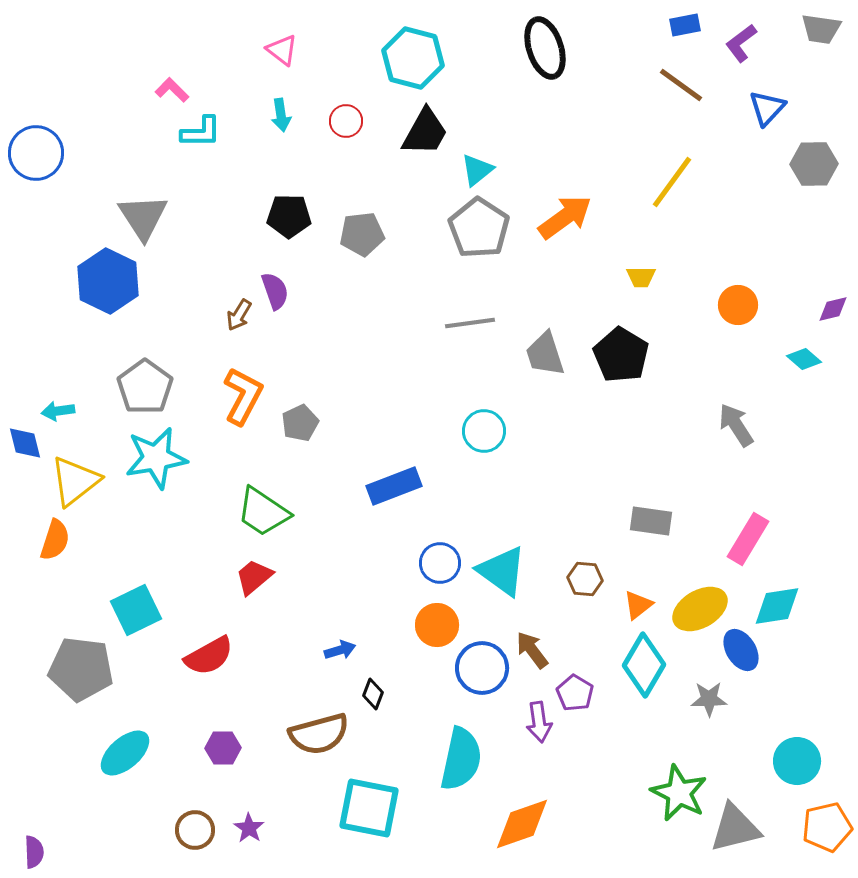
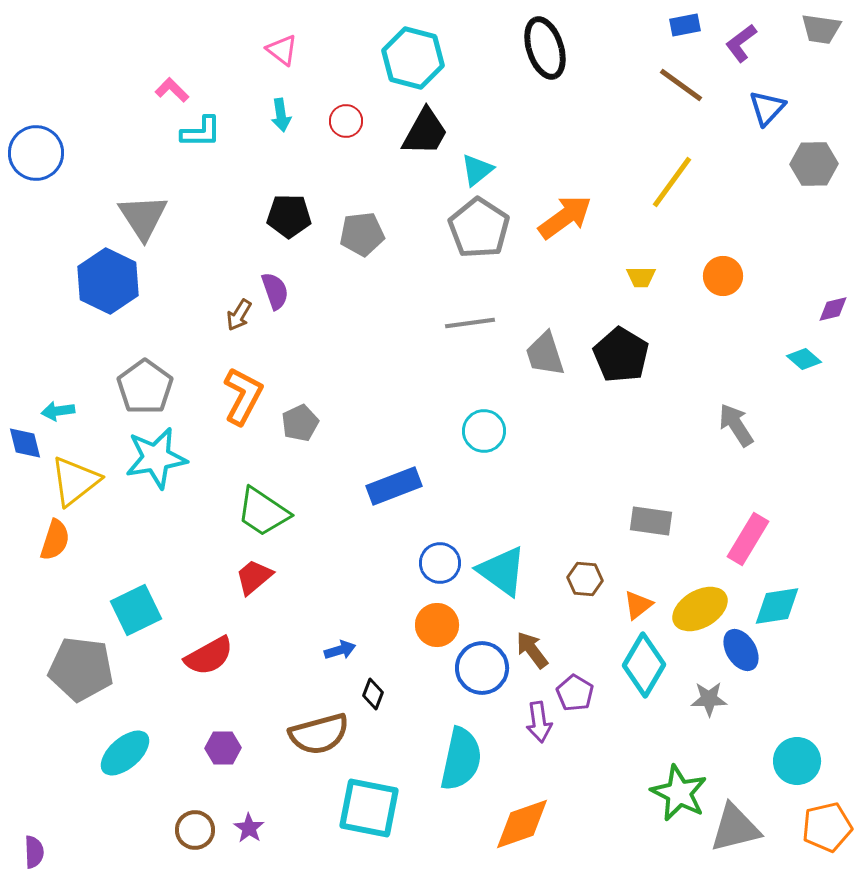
orange circle at (738, 305): moved 15 px left, 29 px up
